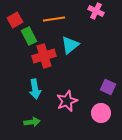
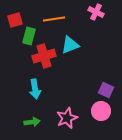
pink cross: moved 1 px down
red square: rotated 14 degrees clockwise
green rectangle: rotated 42 degrees clockwise
cyan triangle: rotated 18 degrees clockwise
purple square: moved 2 px left, 3 px down
pink star: moved 17 px down
pink circle: moved 2 px up
